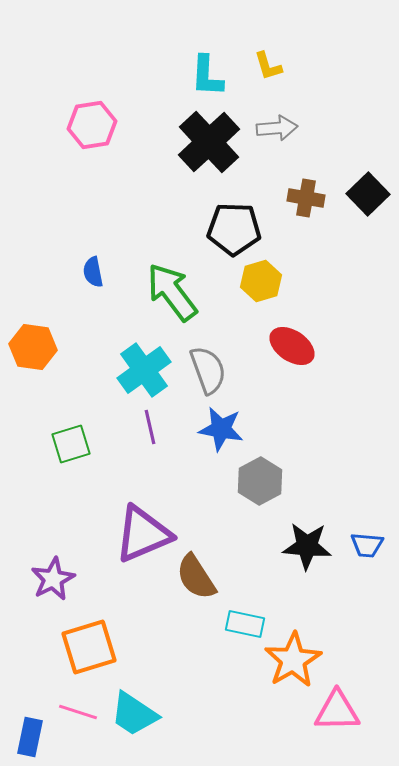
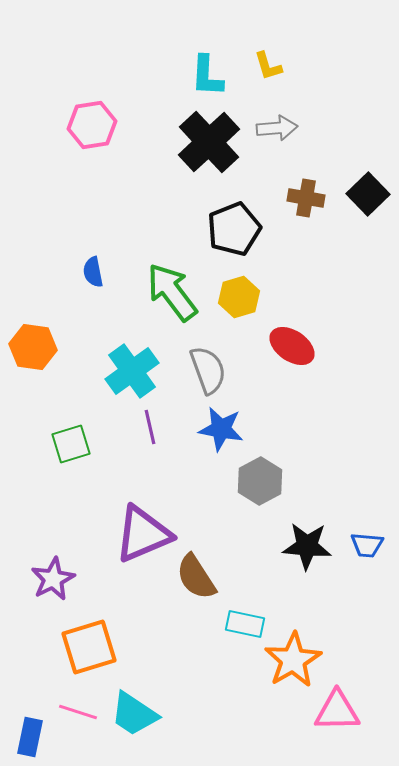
black pentagon: rotated 24 degrees counterclockwise
yellow hexagon: moved 22 px left, 16 px down
cyan cross: moved 12 px left, 1 px down
